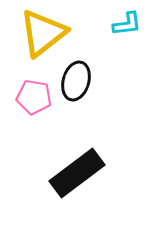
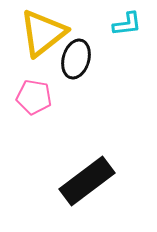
black ellipse: moved 22 px up
black rectangle: moved 10 px right, 8 px down
